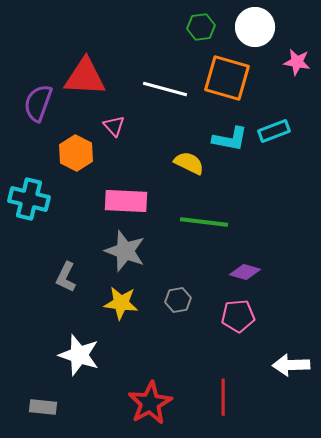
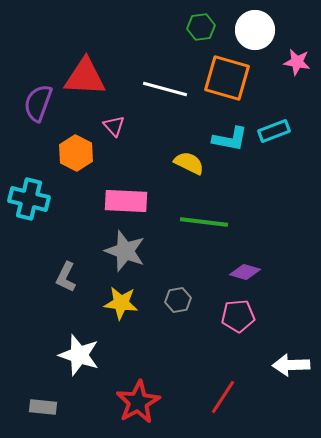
white circle: moved 3 px down
red line: rotated 33 degrees clockwise
red star: moved 12 px left, 1 px up
